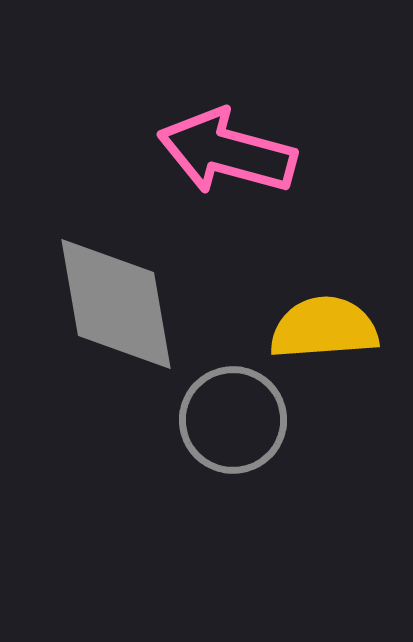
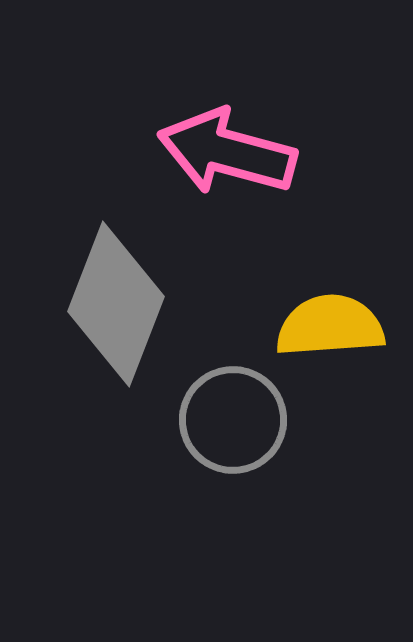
gray diamond: rotated 31 degrees clockwise
yellow semicircle: moved 6 px right, 2 px up
